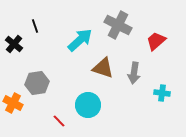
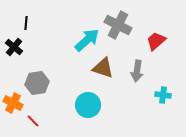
black line: moved 9 px left, 3 px up; rotated 24 degrees clockwise
cyan arrow: moved 7 px right
black cross: moved 3 px down
gray arrow: moved 3 px right, 2 px up
cyan cross: moved 1 px right, 2 px down
red line: moved 26 px left
